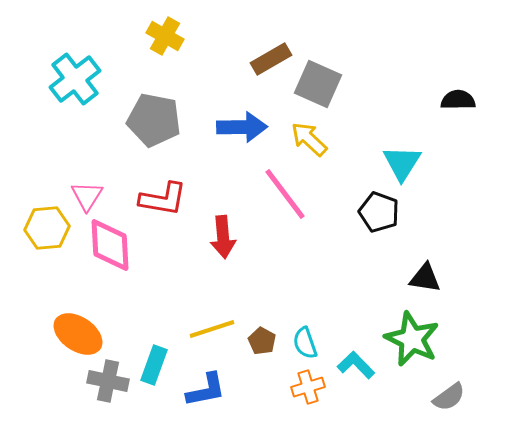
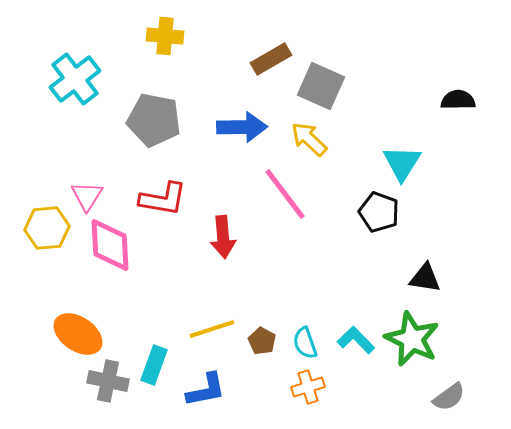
yellow cross: rotated 24 degrees counterclockwise
gray square: moved 3 px right, 2 px down
cyan L-shape: moved 25 px up
